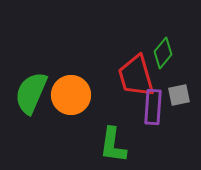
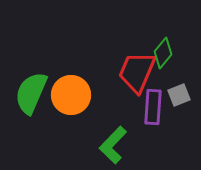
red trapezoid: moved 1 px right, 4 px up; rotated 39 degrees clockwise
gray square: rotated 10 degrees counterclockwise
green L-shape: rotated 36 degrees clockwise
